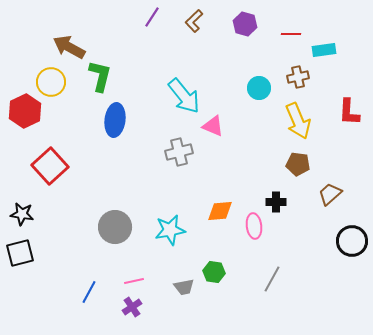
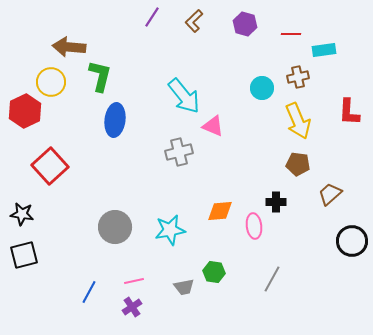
brown arrow: rotated 24 degrees counterclockwise
cyan circle: moved 3 px right
black square: moved 4 px right, 2 px down
